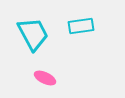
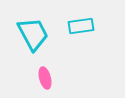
pink ellipse: rotated 50 degrees clockwise
